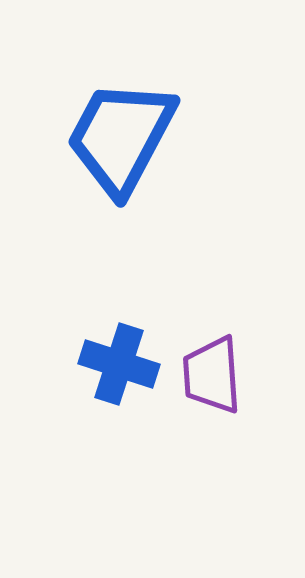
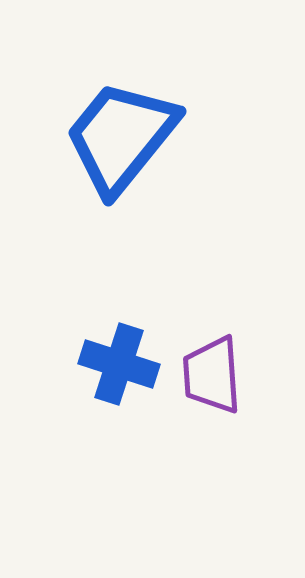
blue trapezoid: rotated 11 degrees clockwise
